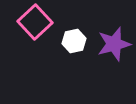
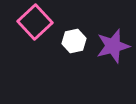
purple star: moved 1 px left, 2 px down
